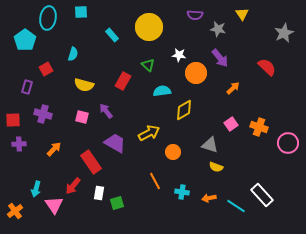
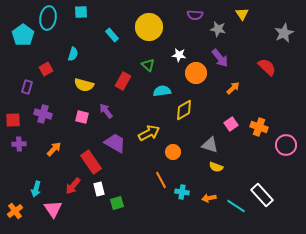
cyan pentagon at (25, 40): moved 2 px left, 5 px up
pink circle at (288, 143): moved 2 px left, 2 px down
orange line at (155, 181): moved 6 px right, 1 px up
white rectangle at (99, 193): moved 4 px up; rotated 24 degrees counterclockwise
pink triangle at (54, 205): moved 1 px left, 4 px down
